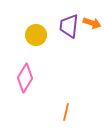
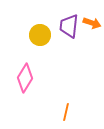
yellow circle: moved 4 px right
